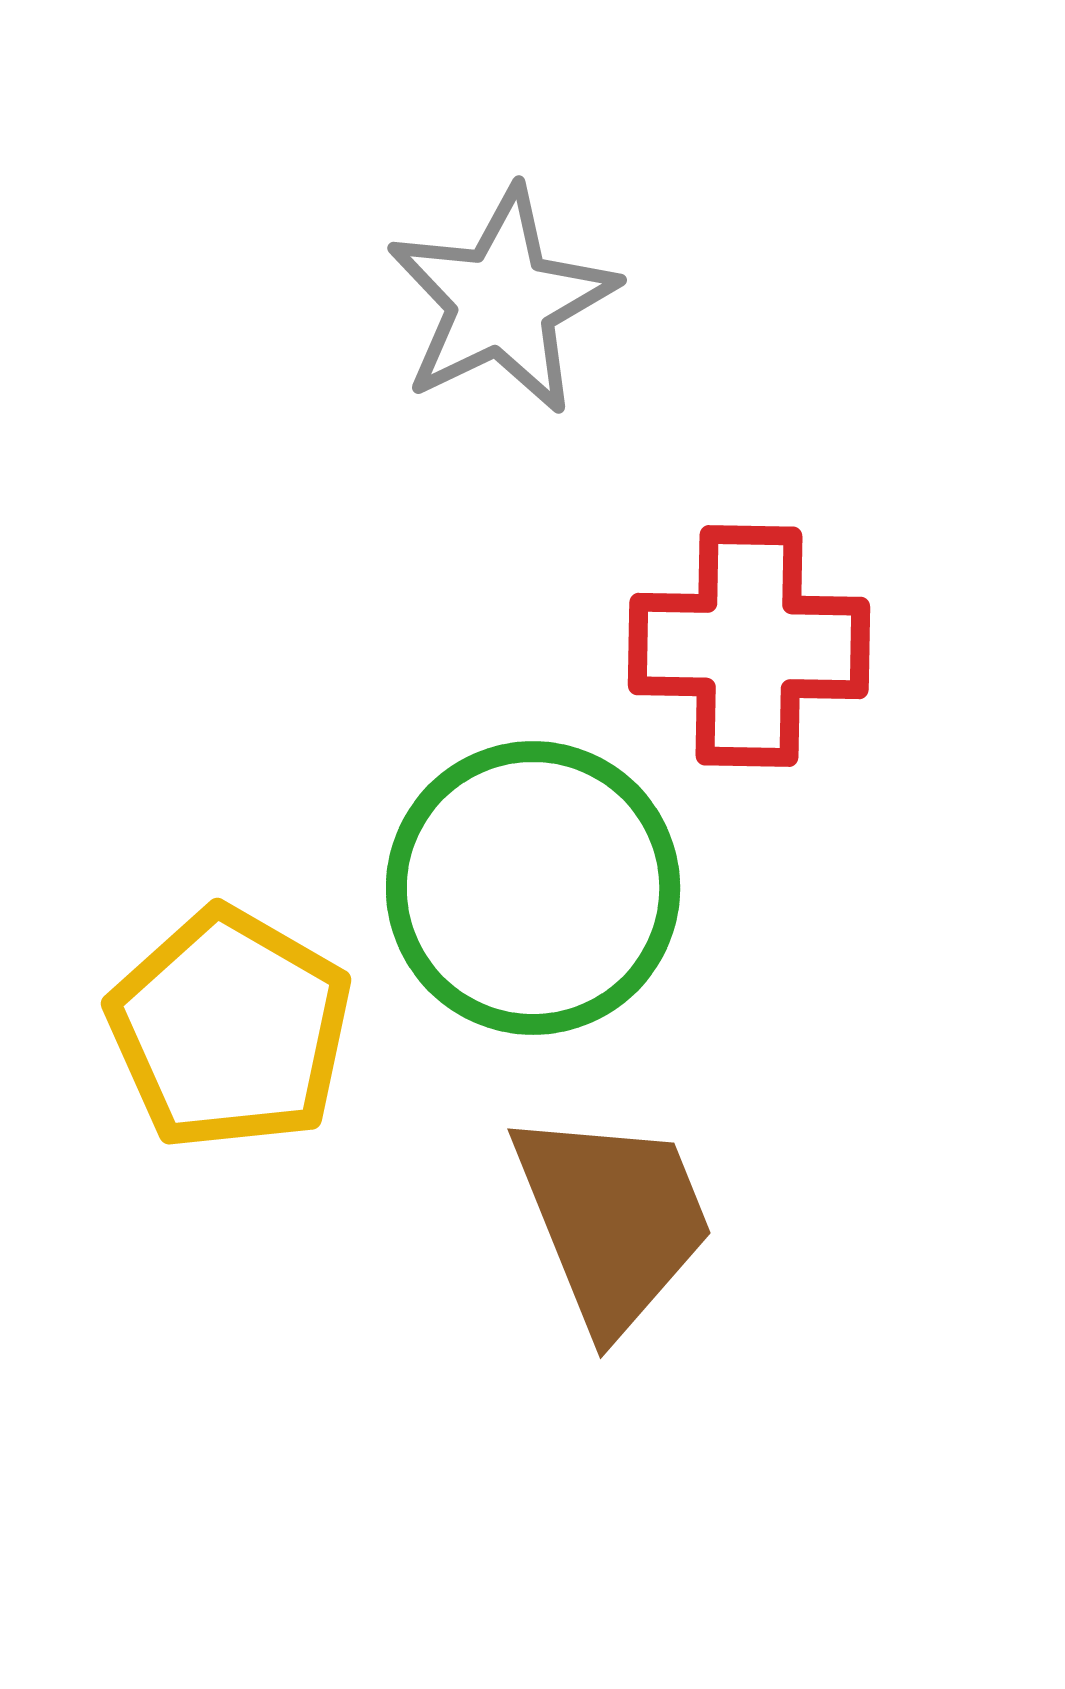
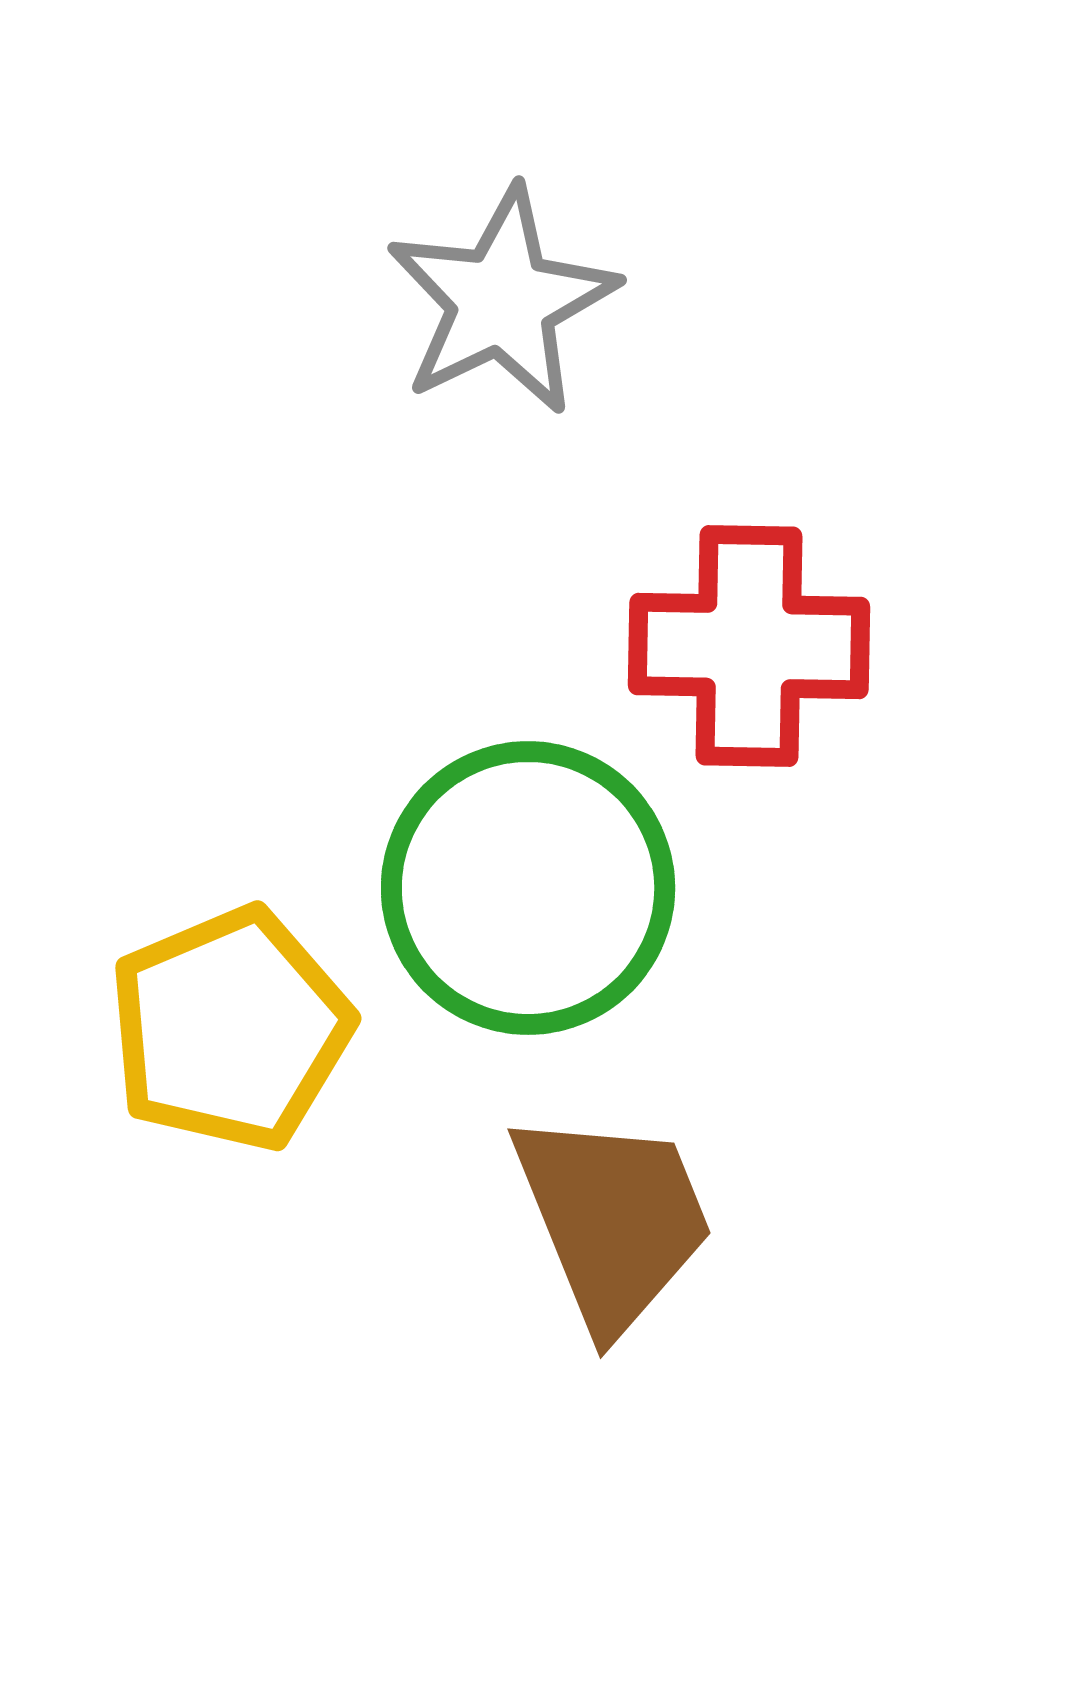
green circle: moved 5 px left
yellow pentagon: rotated 19 degrees clockwise
